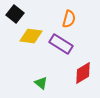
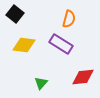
yellow diamond: moved 7 px left, 9 px down
red diamond: moved 4 px down; rotated 25 degrees clockwise
green triangle: rotated 32 degrees clockwise
